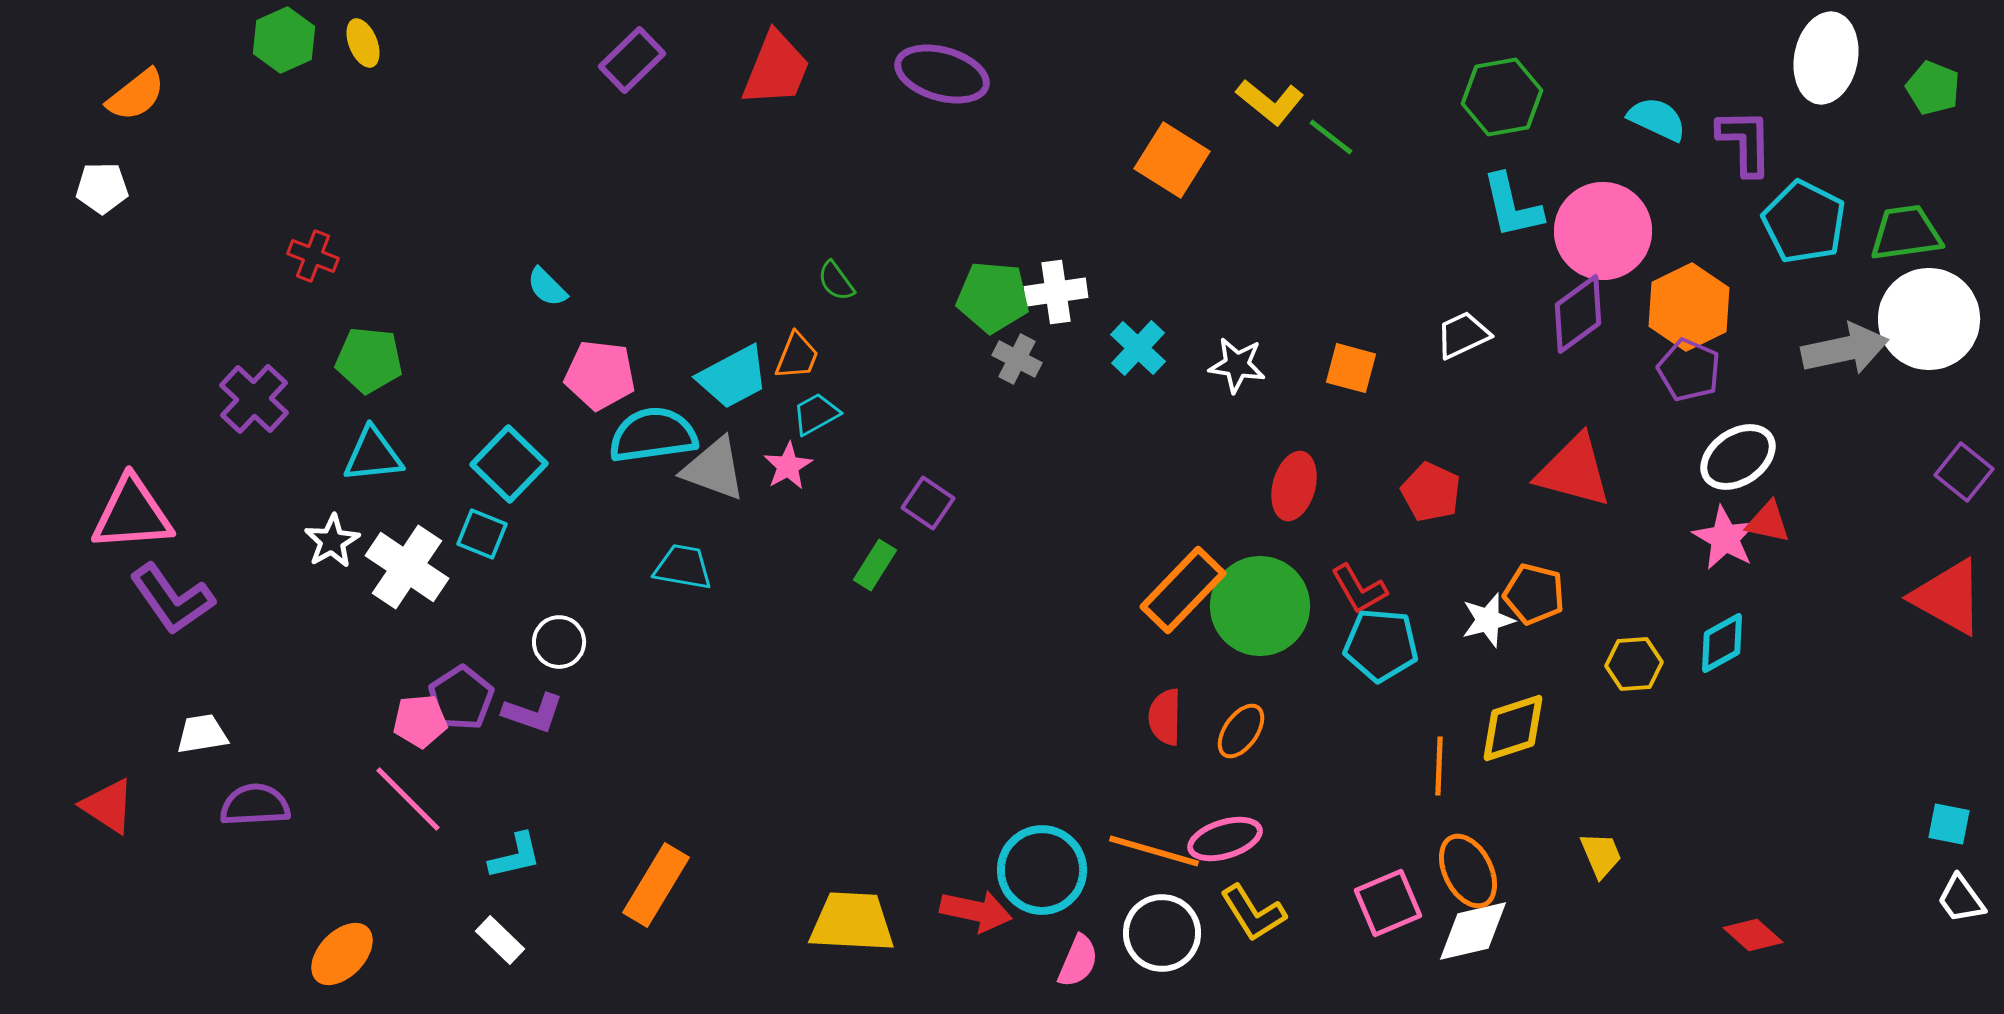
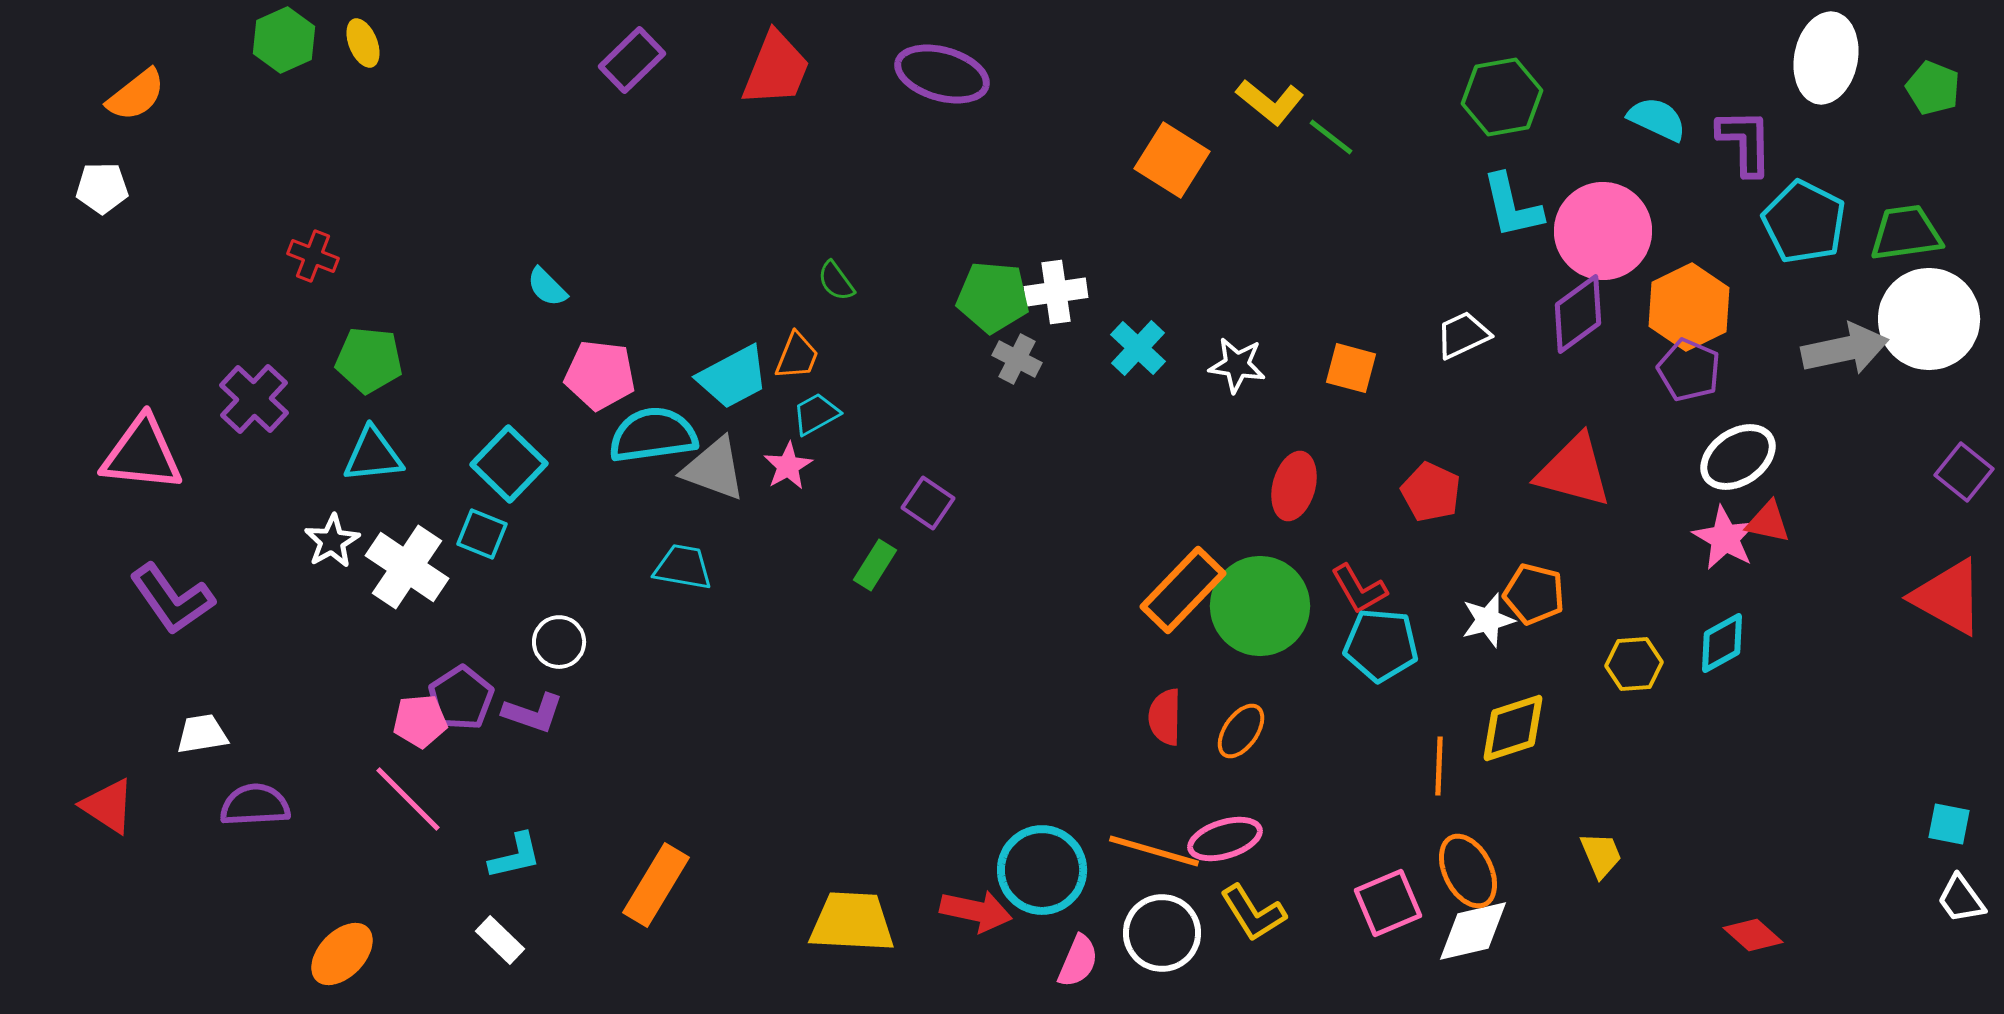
pink triangle at (132, 514): moved 10 px right, 60 px up; rotated 10 degrees clockwise
